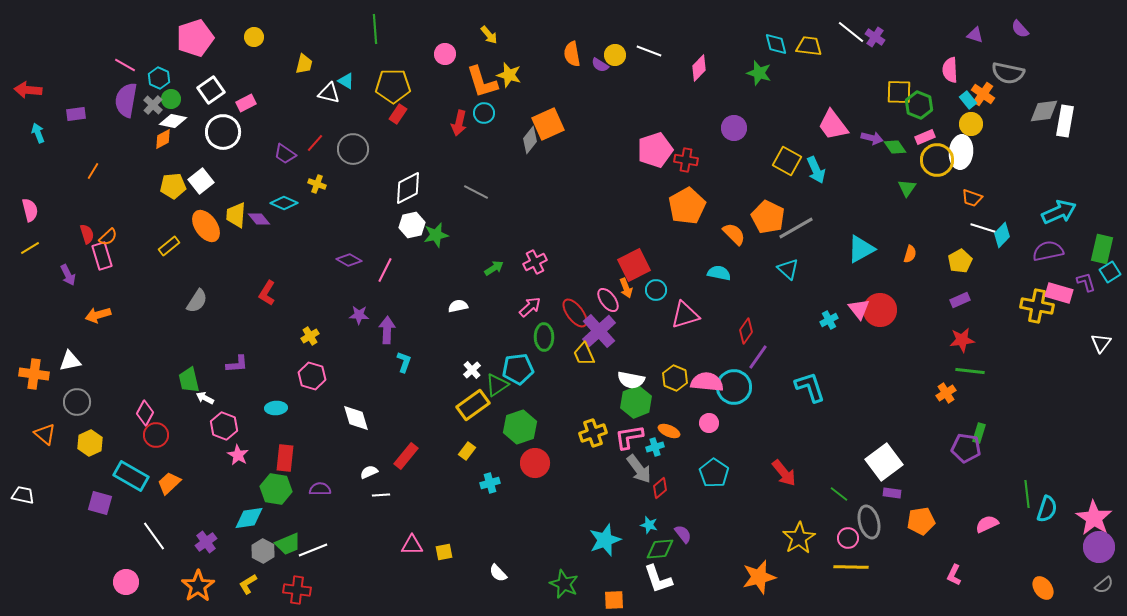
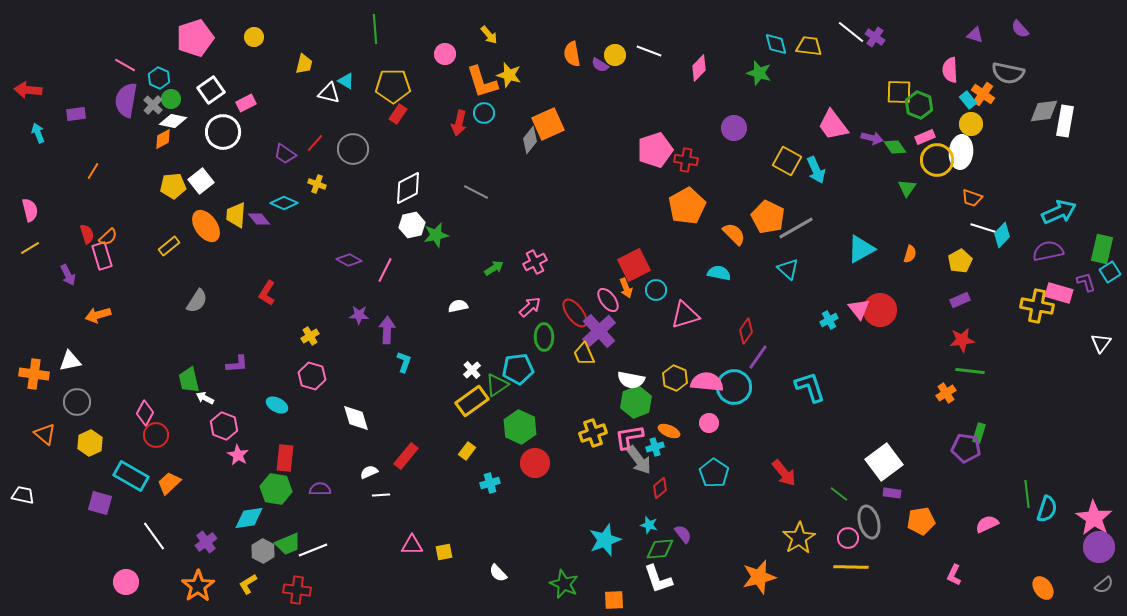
yellow rectangle at (473, 405): moved 1 px left, 4 px up
cyan ellipse at (276, 408): moved 1 px right, 3 px up; rotated 30 degrees clockwise
green hexagon at (520, 427): rotated 16 degrees counterclockwise
gray arrow at (639, 469): moved 9 px up
